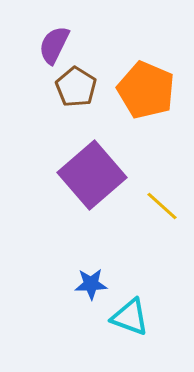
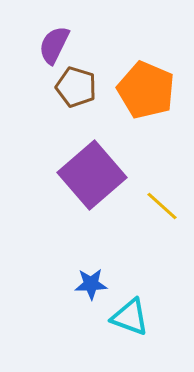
brown pentagon: rotated 15 degrees counterclockwise
